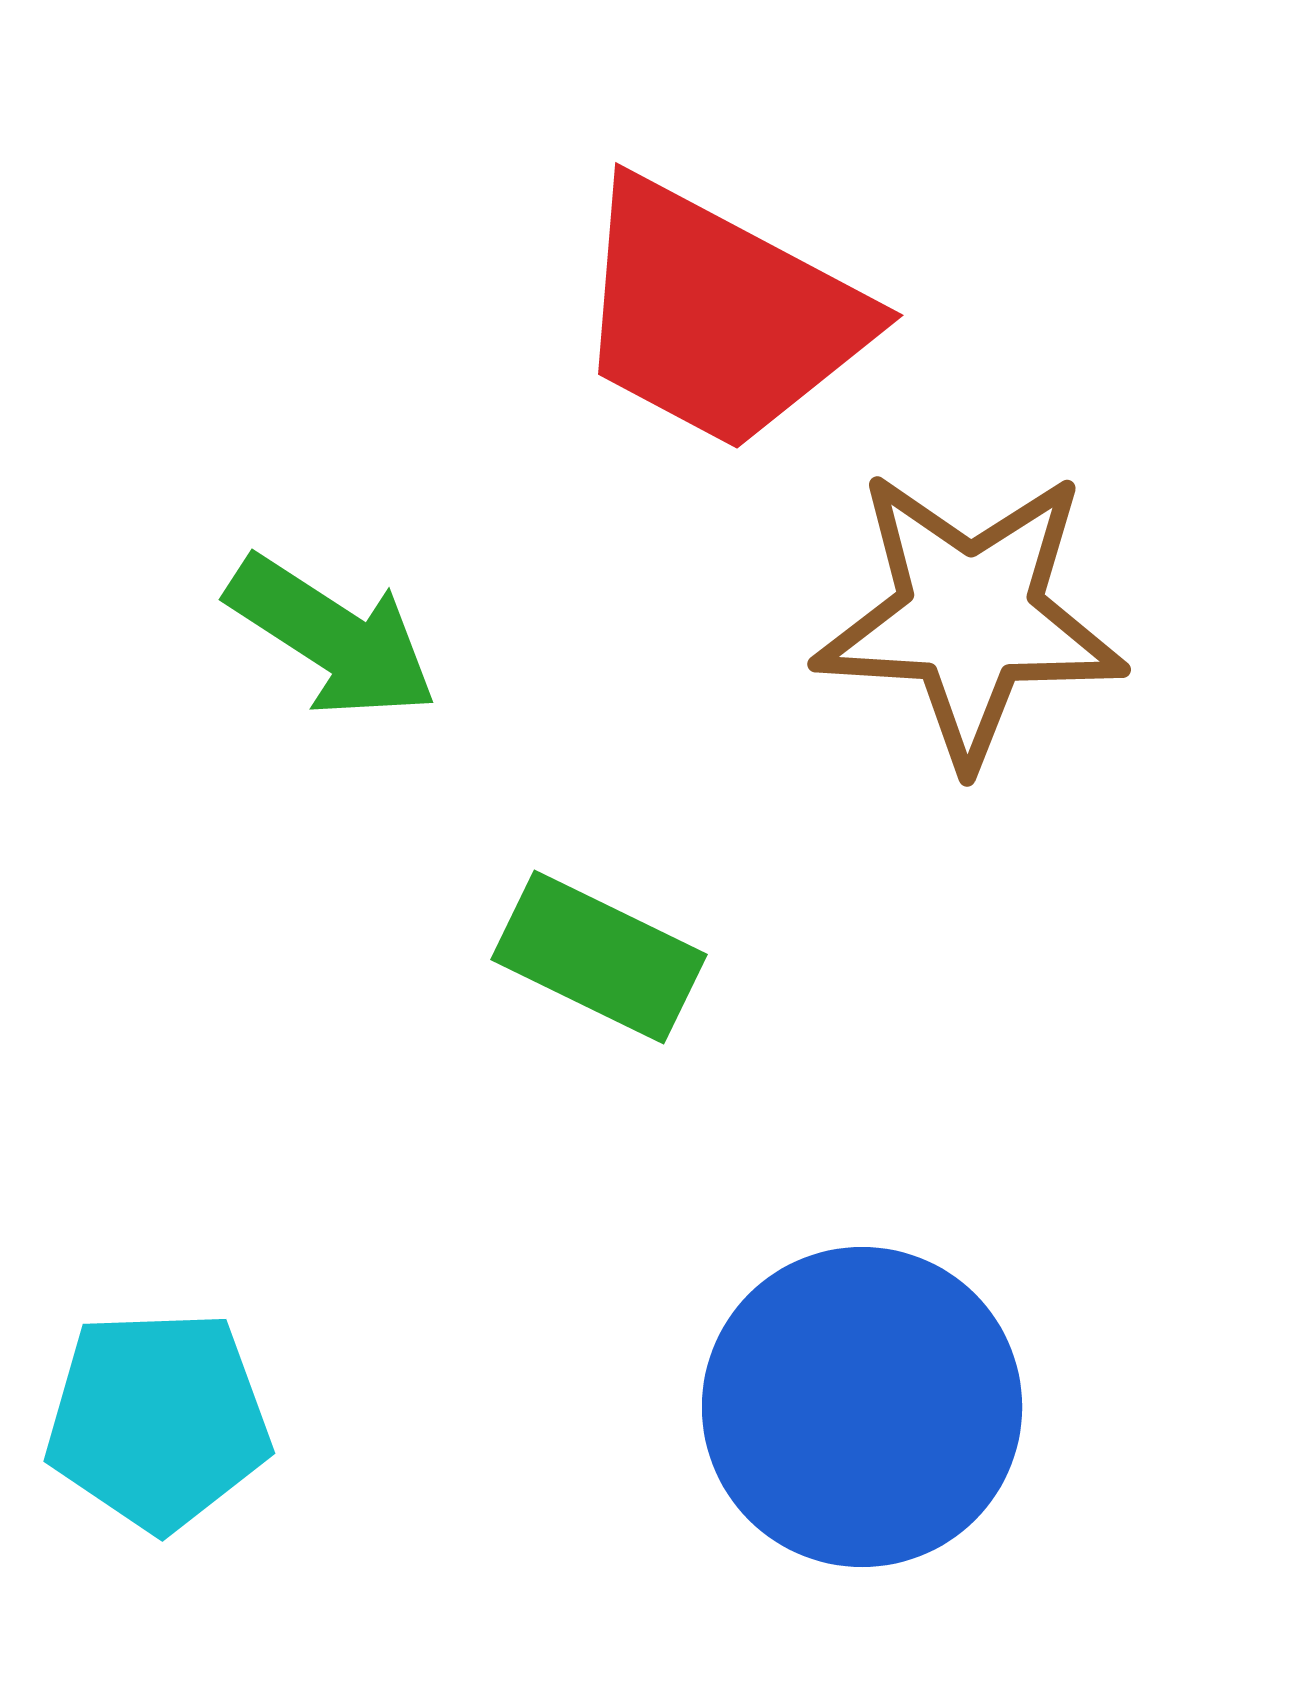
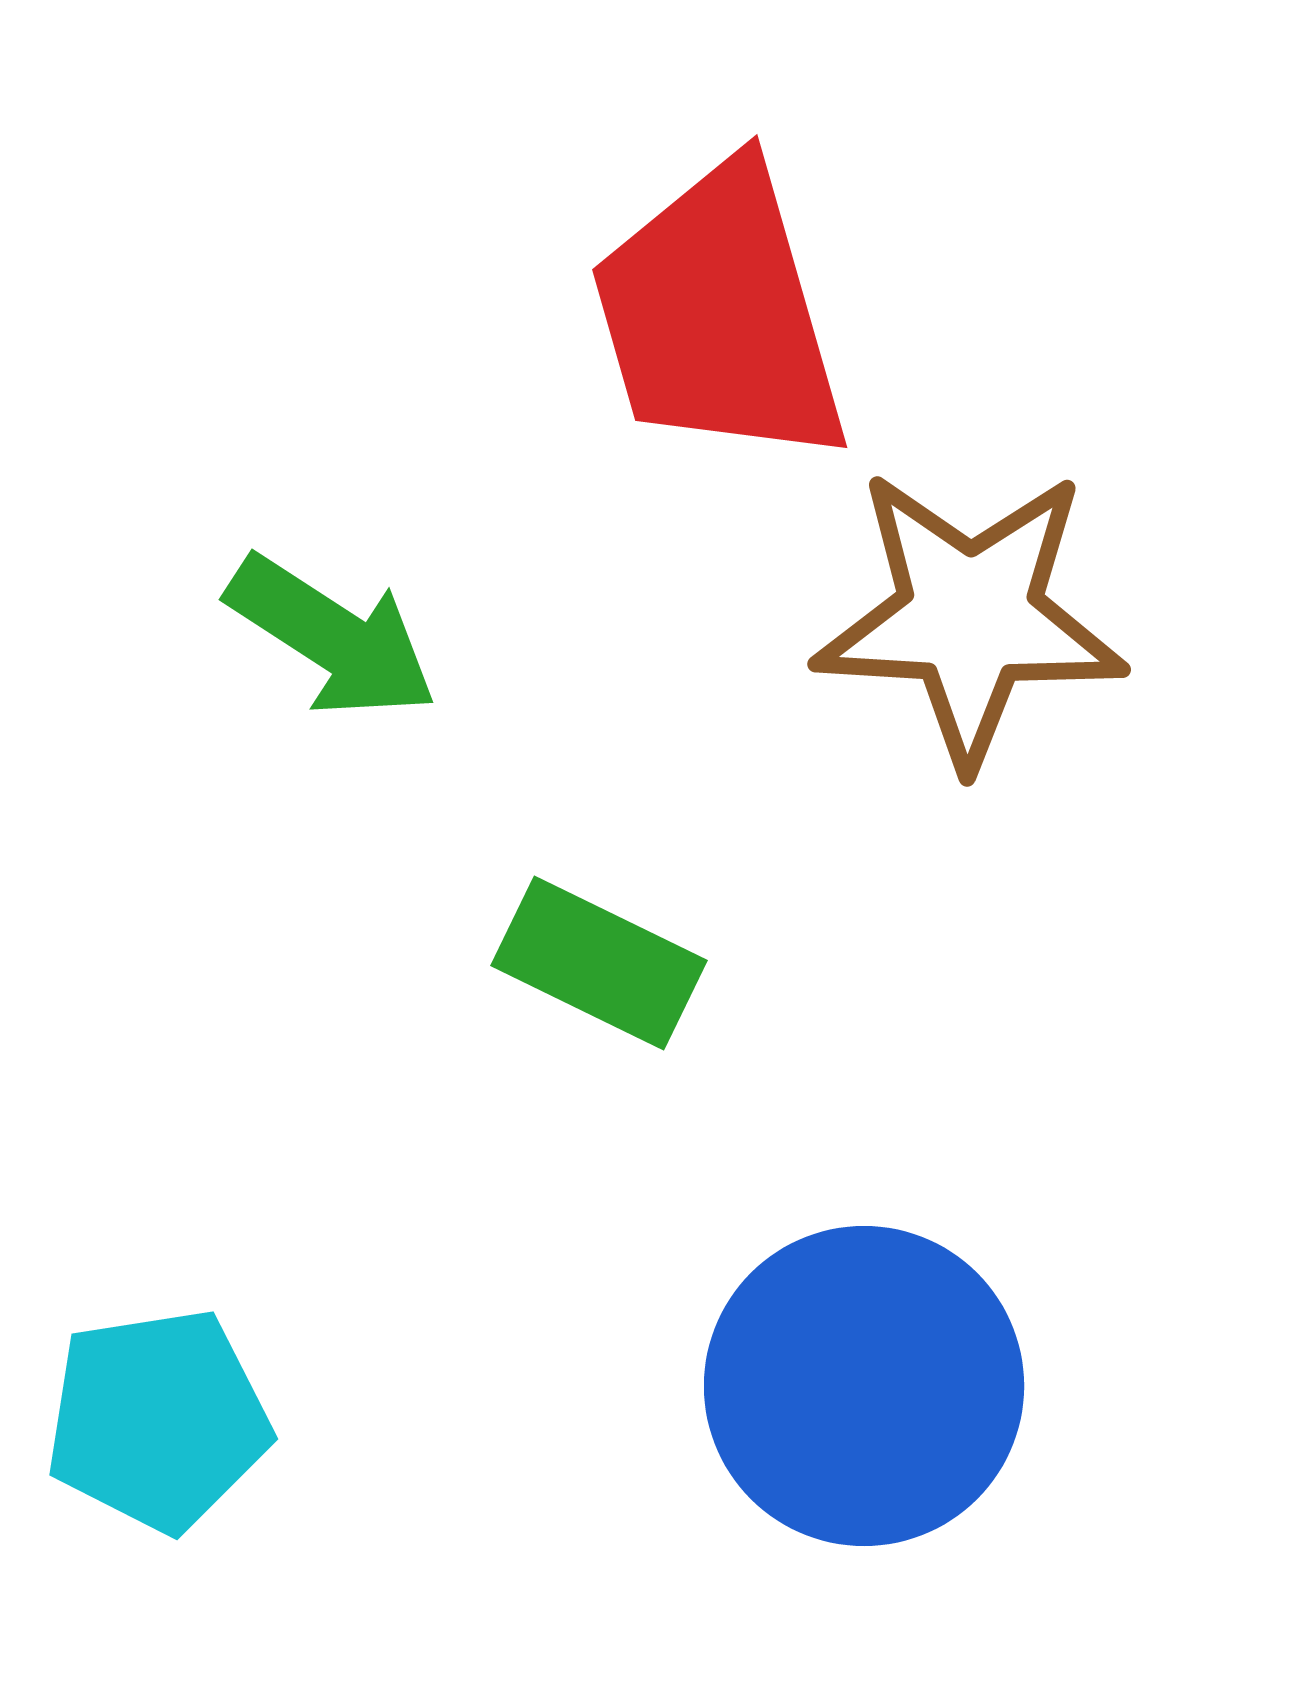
red trapezoid: rotated 46 degrees clockwise
green rectangle: moved 6 px down
blue circle: moved 2 px right, 21 px up
cyan pentagon: rotated 7 degrees counterclockwise
